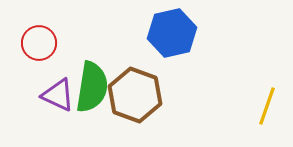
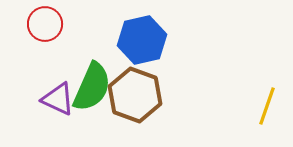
blue hexagon: moved 30 px left, 7 px down
red circle: moved 6 px right, 19 px up
green semicircle: rotated 15 degrees clockwise
purple triangle: moved 4 px down
